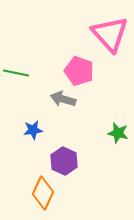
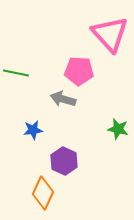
pink pentagon: rotated 16 degrees counterclockwise
green star: moved 4 px up
